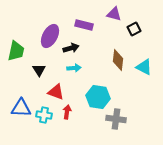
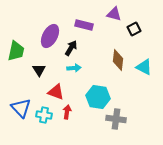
black arrow: rotated 42 degrees counterclockwise
blue triangle: rotated 45 degrees clockwise
